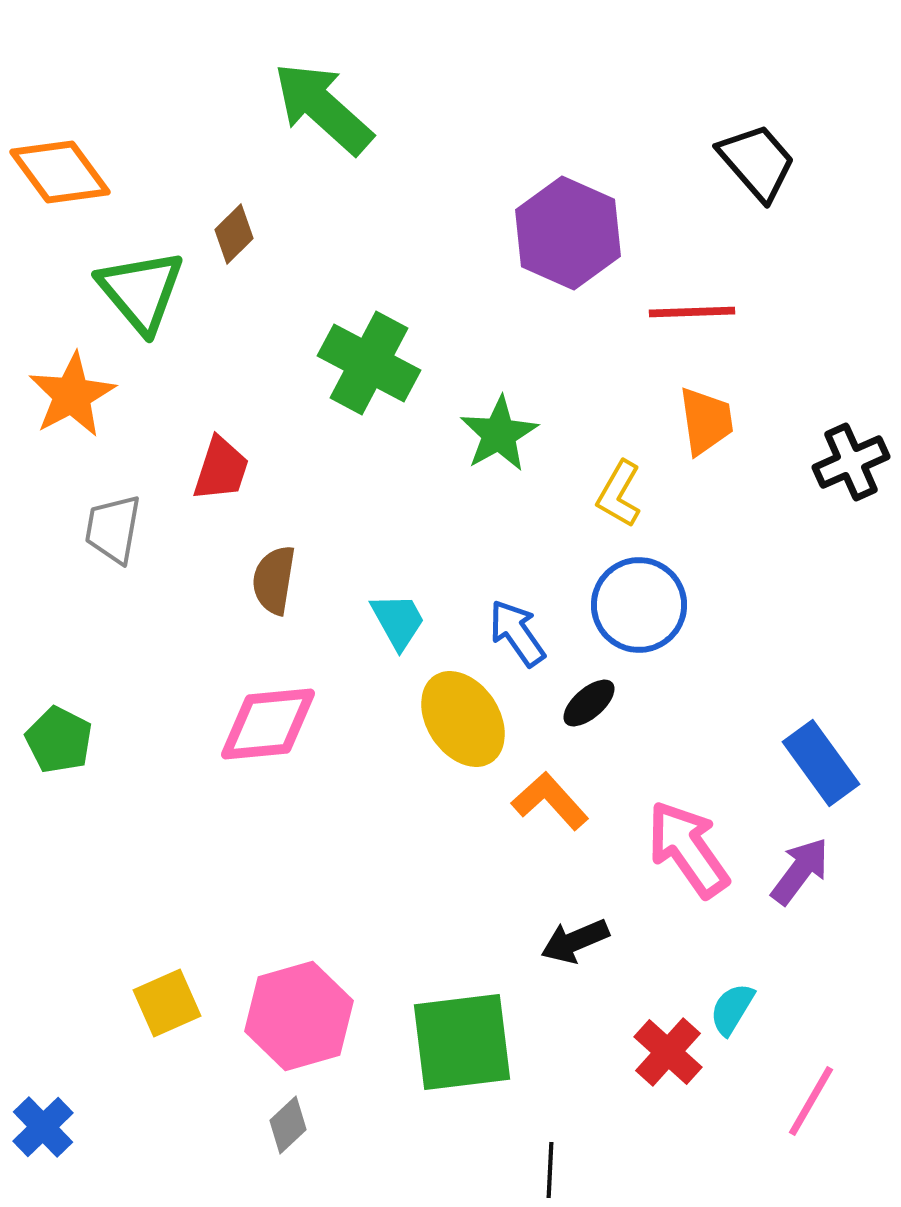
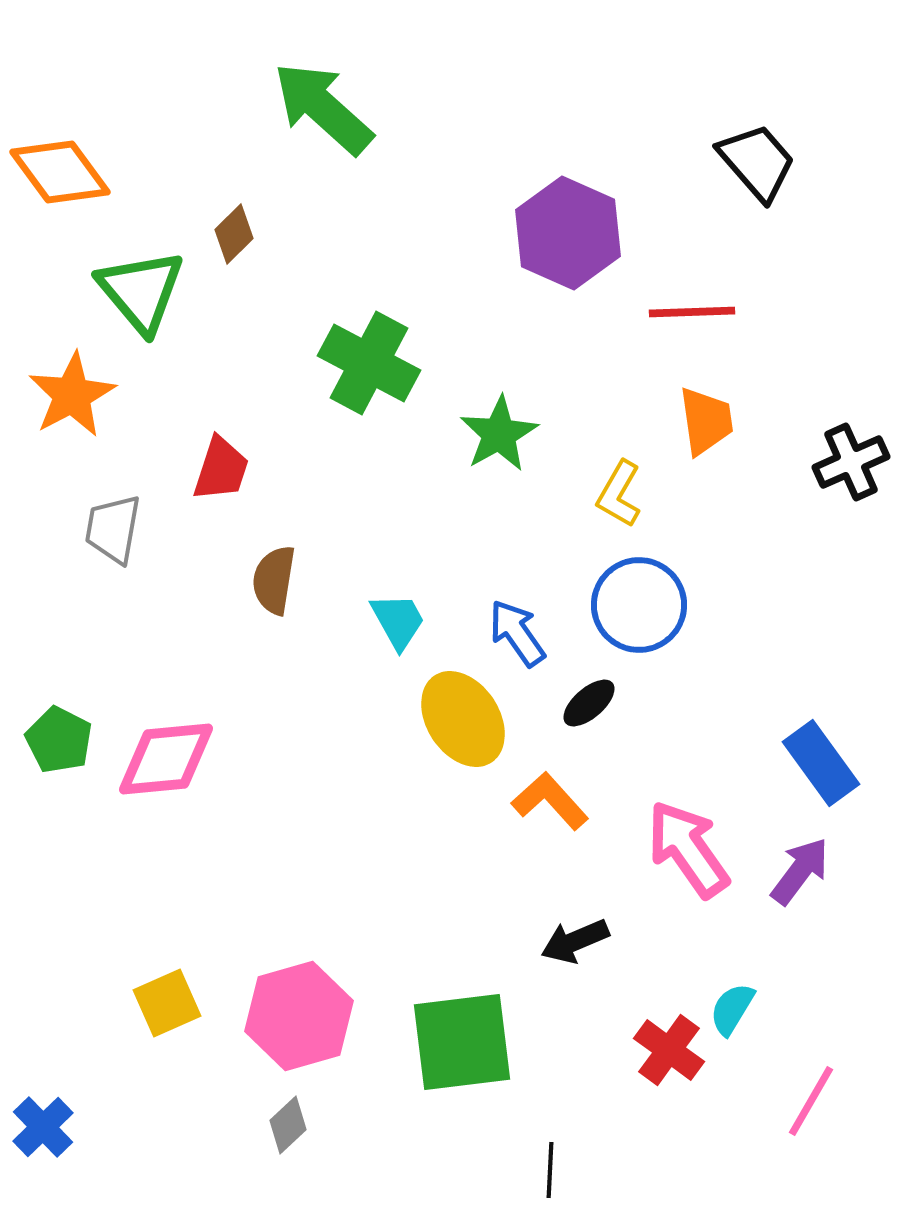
pink diamond: moved 102 px left, 35 px down
red cross: moved 1 px right, 2 px up; rotated 6 degrees counterclockwise
